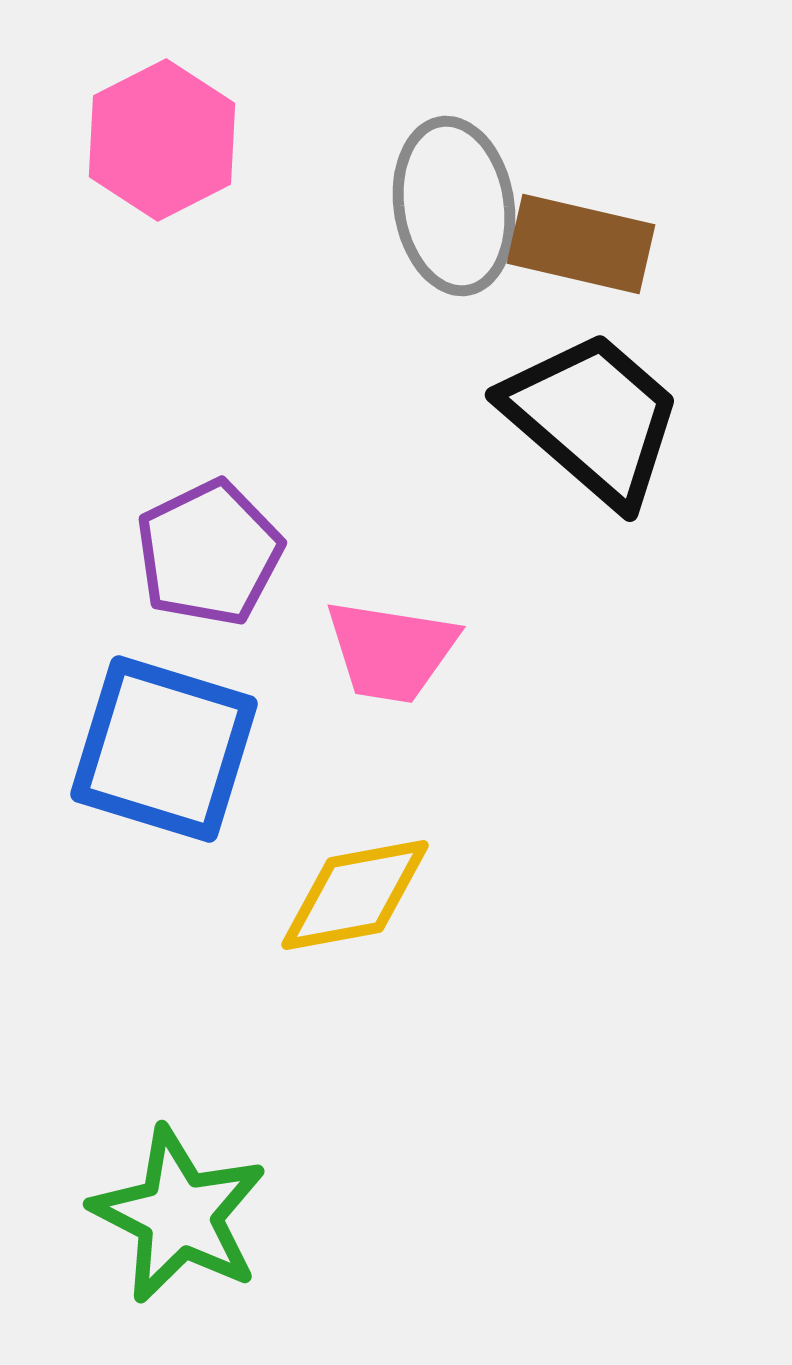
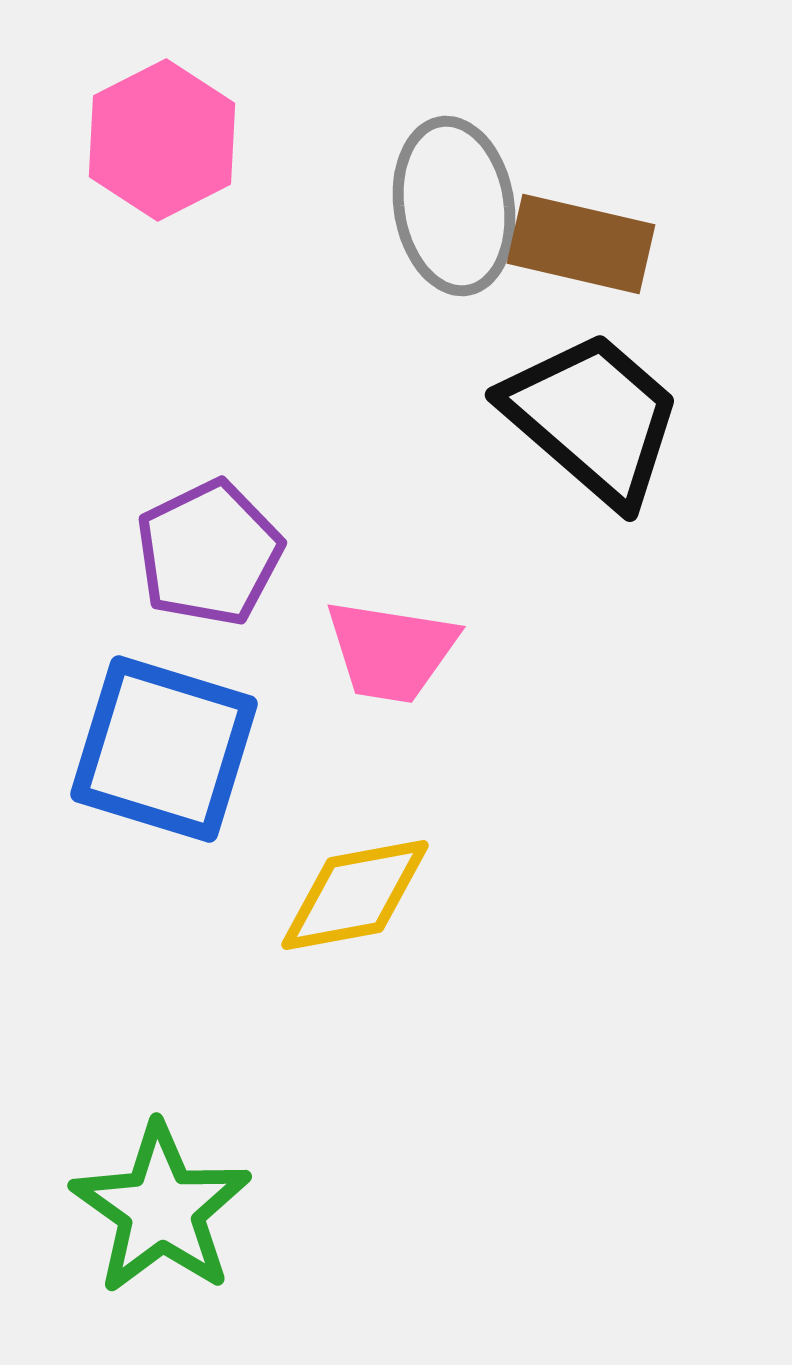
green star: moved 18 px left, 6 px up; rotated 8 degrees clockwise
